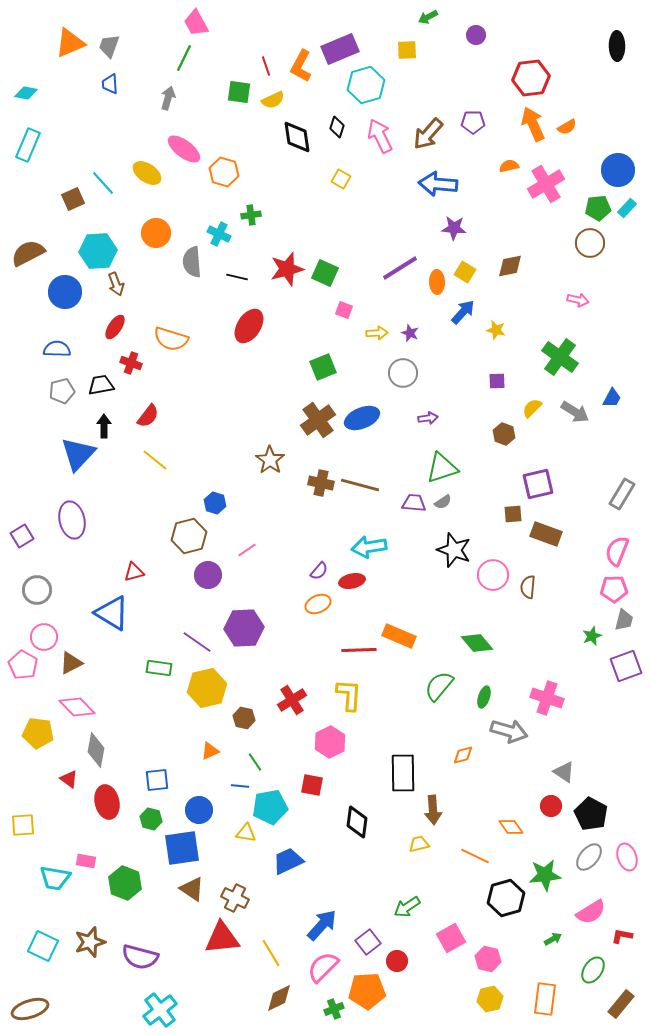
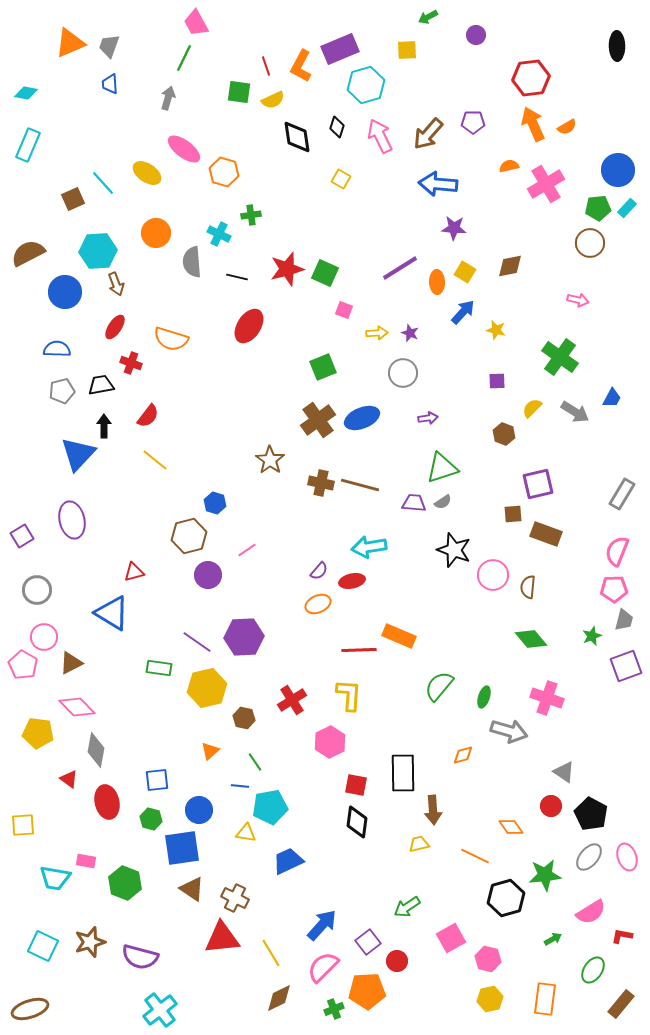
purple hexagon at (244, 628): moved 9 px down
green diamond at (477, 643): moved 54 px right, 4 px up
orange triangle at (210, 751): rotated 18 degrees counterclockwise
red square at (312, 785): moved 44 px right
